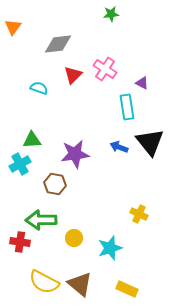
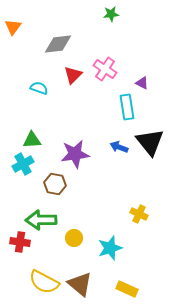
cyan cross: moved 3 px right
